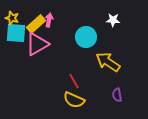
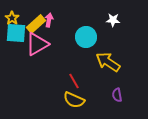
yellow star: rotated 16 degrees clockwise
